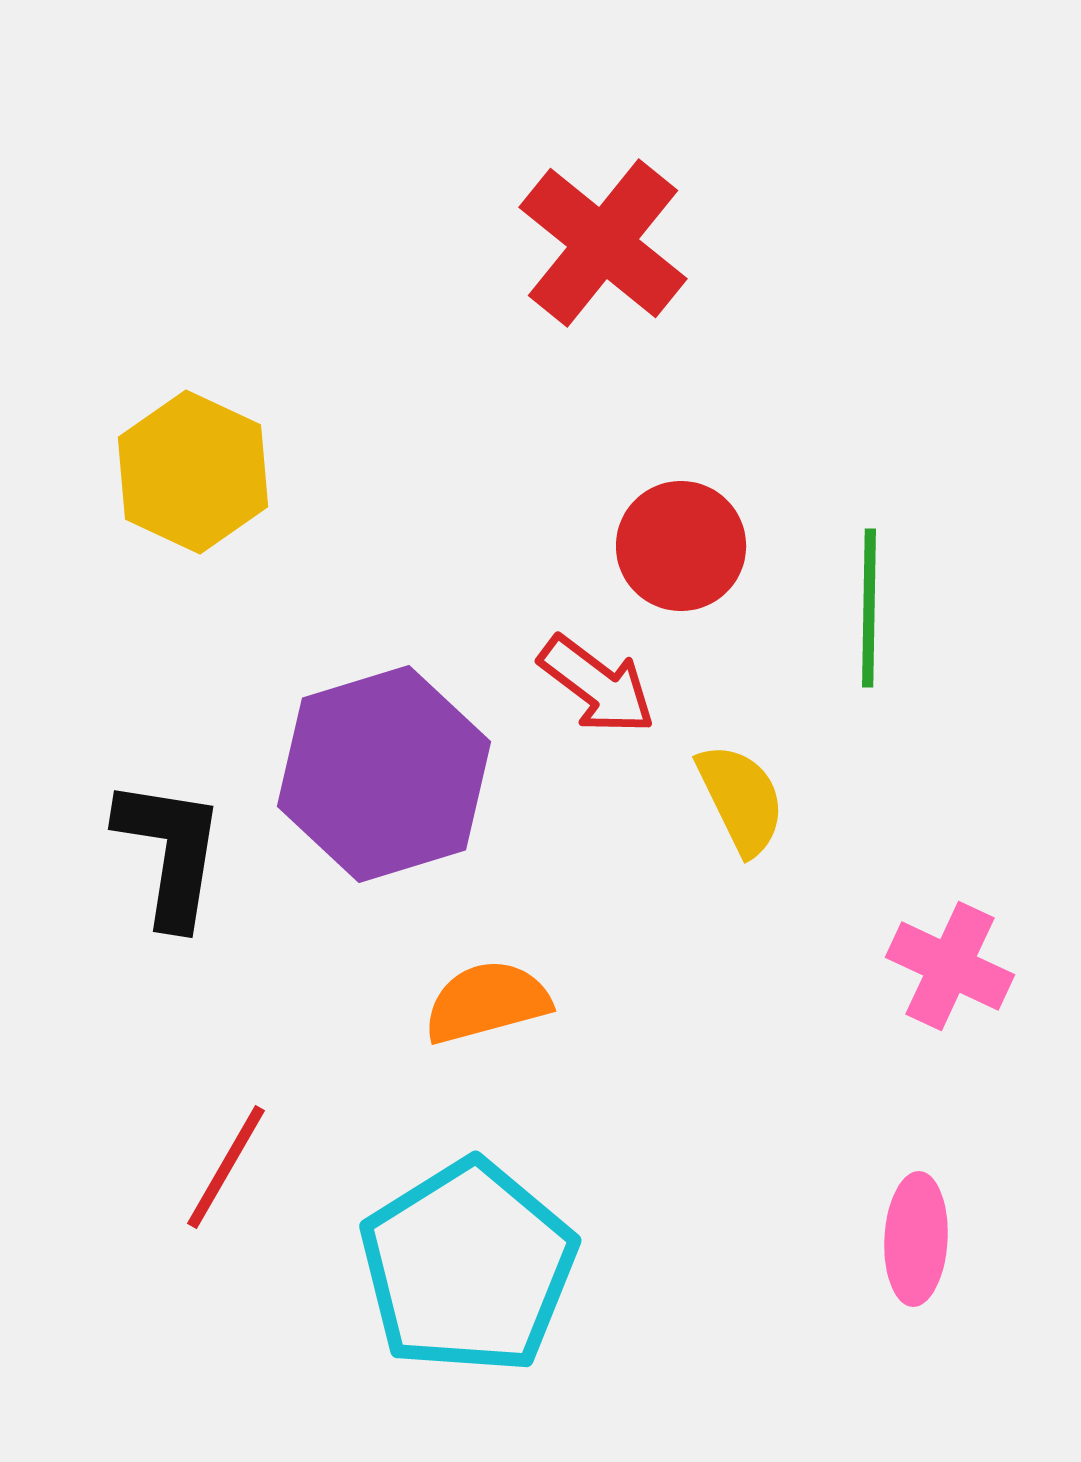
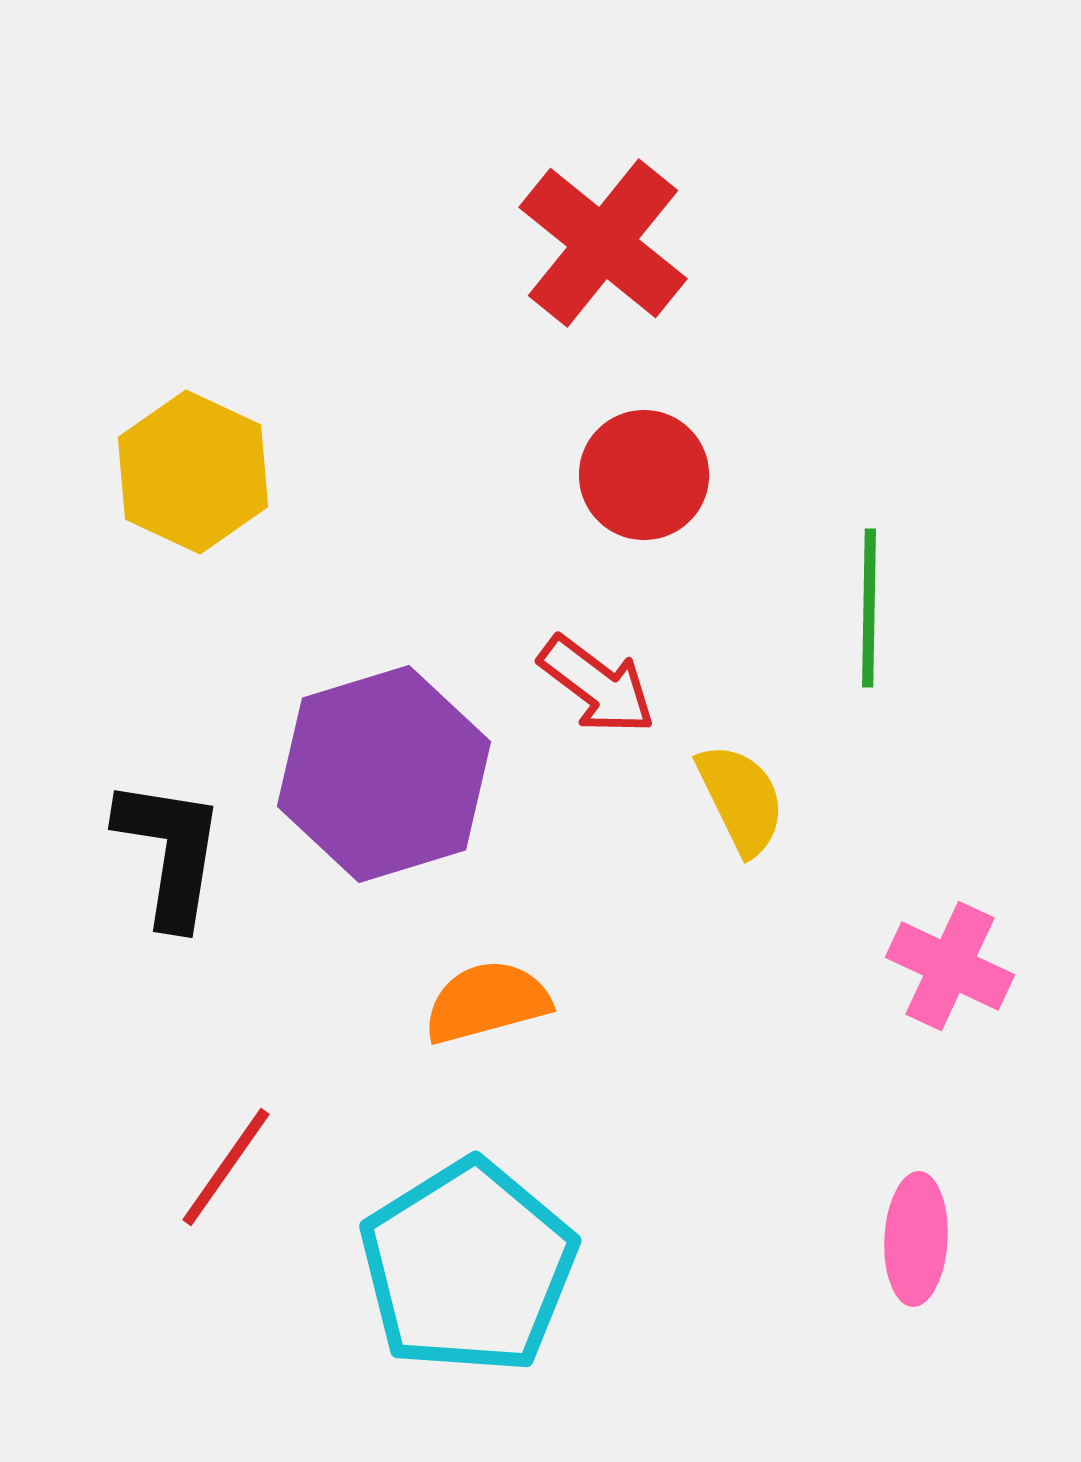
red circle: moved 37 px left, 71 px up
red line: rotated 5 degrees clockwise
